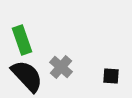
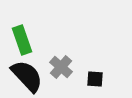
black square: moved 16 px left, 3 px down
